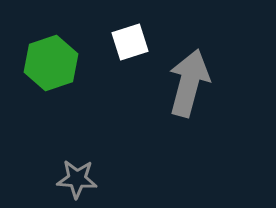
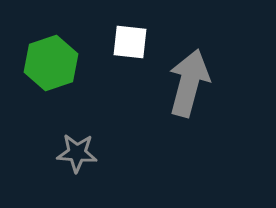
white square: rotated 24 degrees clockwise
gray star: moved 26 px up
